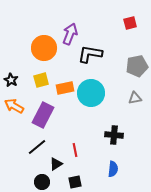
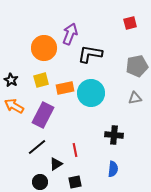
black circle: moved 2 px left
